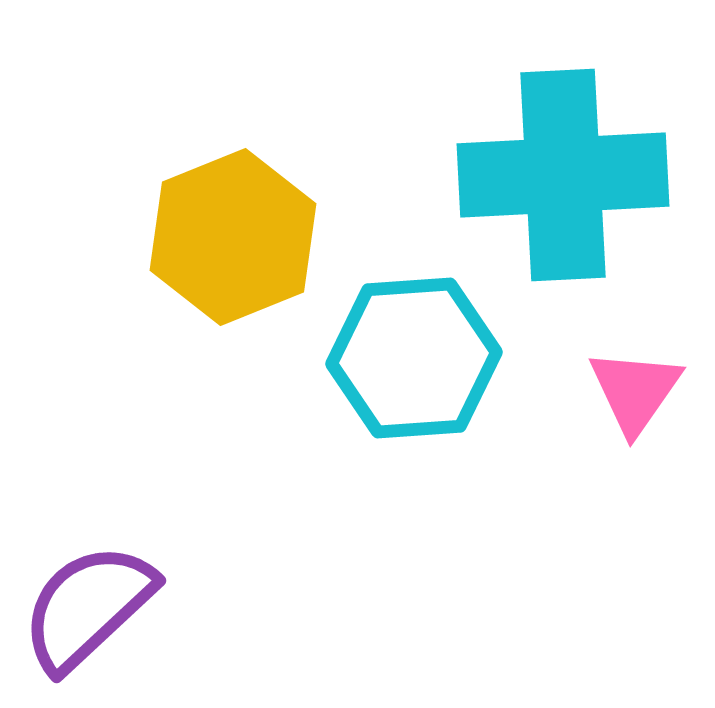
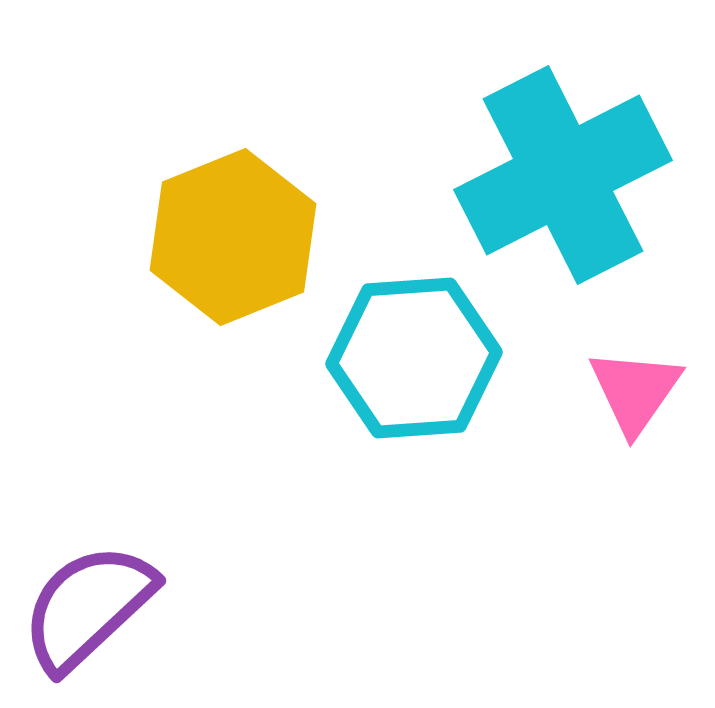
cyan cross: rotated 24 degrees counterclockwise
